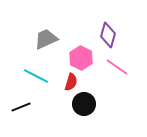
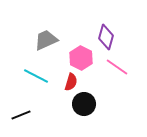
purple diamond: moved 2 px left, 2 px down
gray trapezoid: moved 1 px down
black line: moved 8 px down
